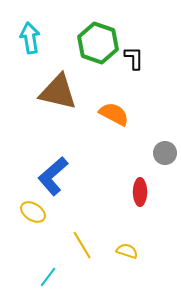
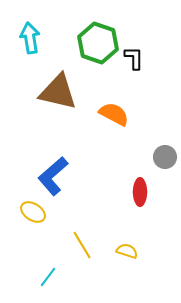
gray circle: moved 4 px down
